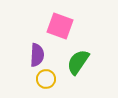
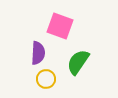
purple semicircle: moved 1 px right, 2 px up
